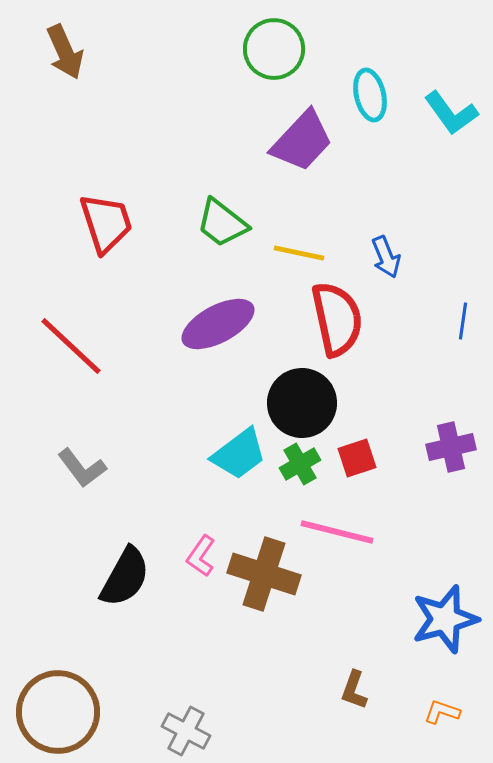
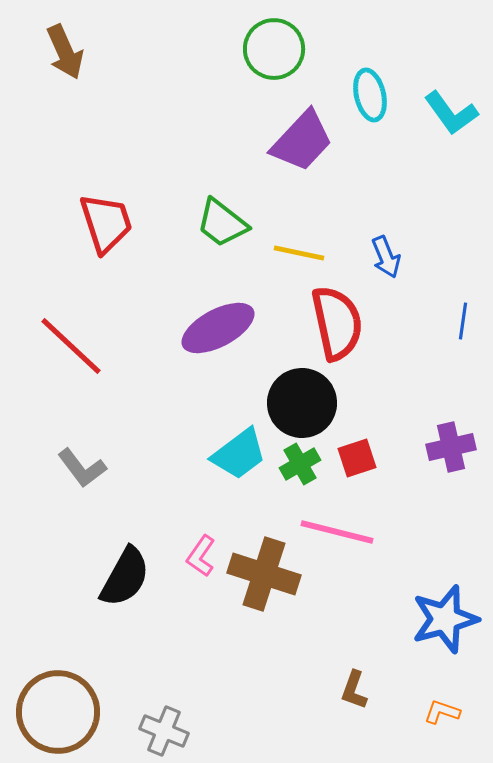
red semicircle: moved 4 px down
purple ellipse: moved 4 px down
gray cross: moved 22 px left; rotated 6 degrees counterclockwise
